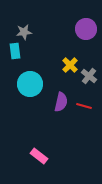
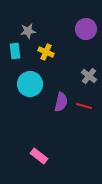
gray star: moved 4 px right, 1 px up
yellow cross: moved 24 px left, 13 px up; rotated 21 degrees counterclockwise
